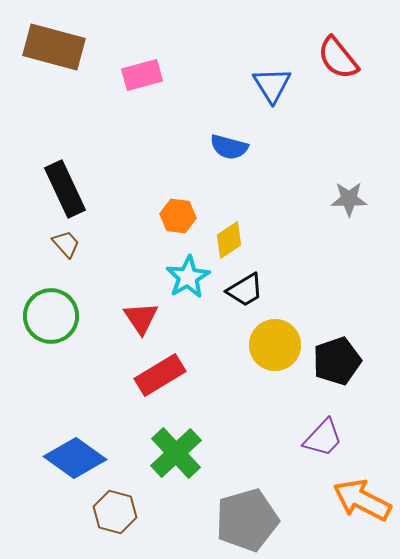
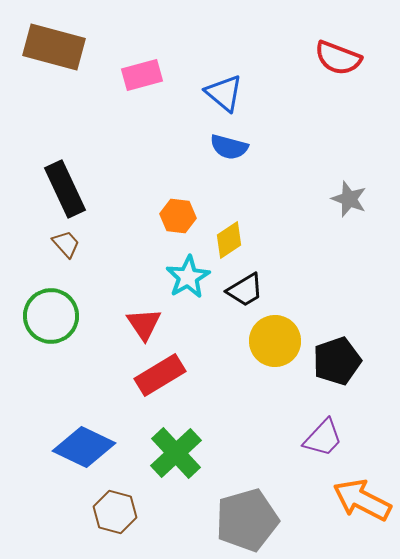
red semicircle: rotated 30 degrees counterclockwise
blue triangle: moved 48 px left, 8 px down; rotated 18 degrees counterclockwise
gray star: rotated 21 degrees clockwise
red triangle: moved 3 px right, 6 px down
yellow circle: moved 4 px up
blue diamond: moved 9 px right, 11 px up; rotated 10 degrees counterclockwise
